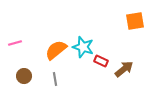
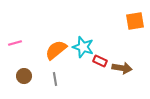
red rectangle: moved 1 px left
brown arrow: moved 2 px left, 1 px up; rotated 48 degrees clockwise
